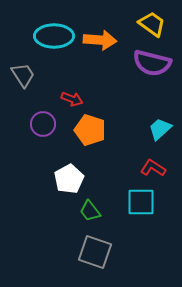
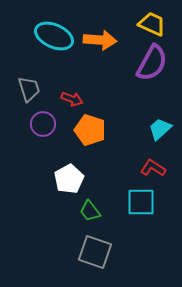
yellow trapezoid: rotated 12 degrees counterclockwise
cyan ellipse: rotated 24 degrees clockwise
purple semicircle: rotated 75 degrees counterclockwise
gray trapezoid: moved 6 px right, 14 px down; rotated 16 degrees clockwise
